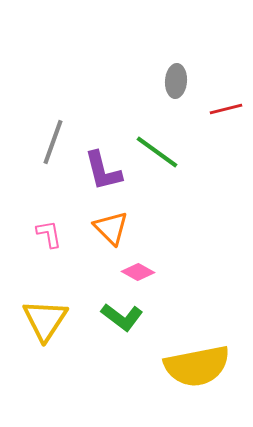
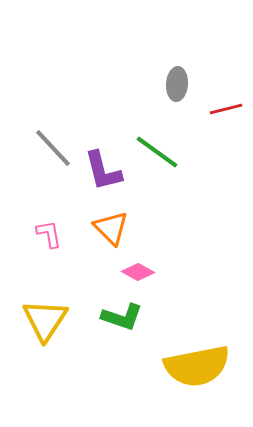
gray ellipse: moved 1 px right, 3 px down
gray line: moved 6 px down; rotated 63 degrees counterclockwise
green L-shape: rotated 18 degrees counterclockwise
